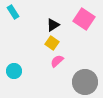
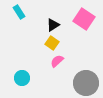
cyan rectangle: moved 6 px right
cyan circle: moved 8 px right, 7 px down
gray circle: moved 1 px right, 1 px down
